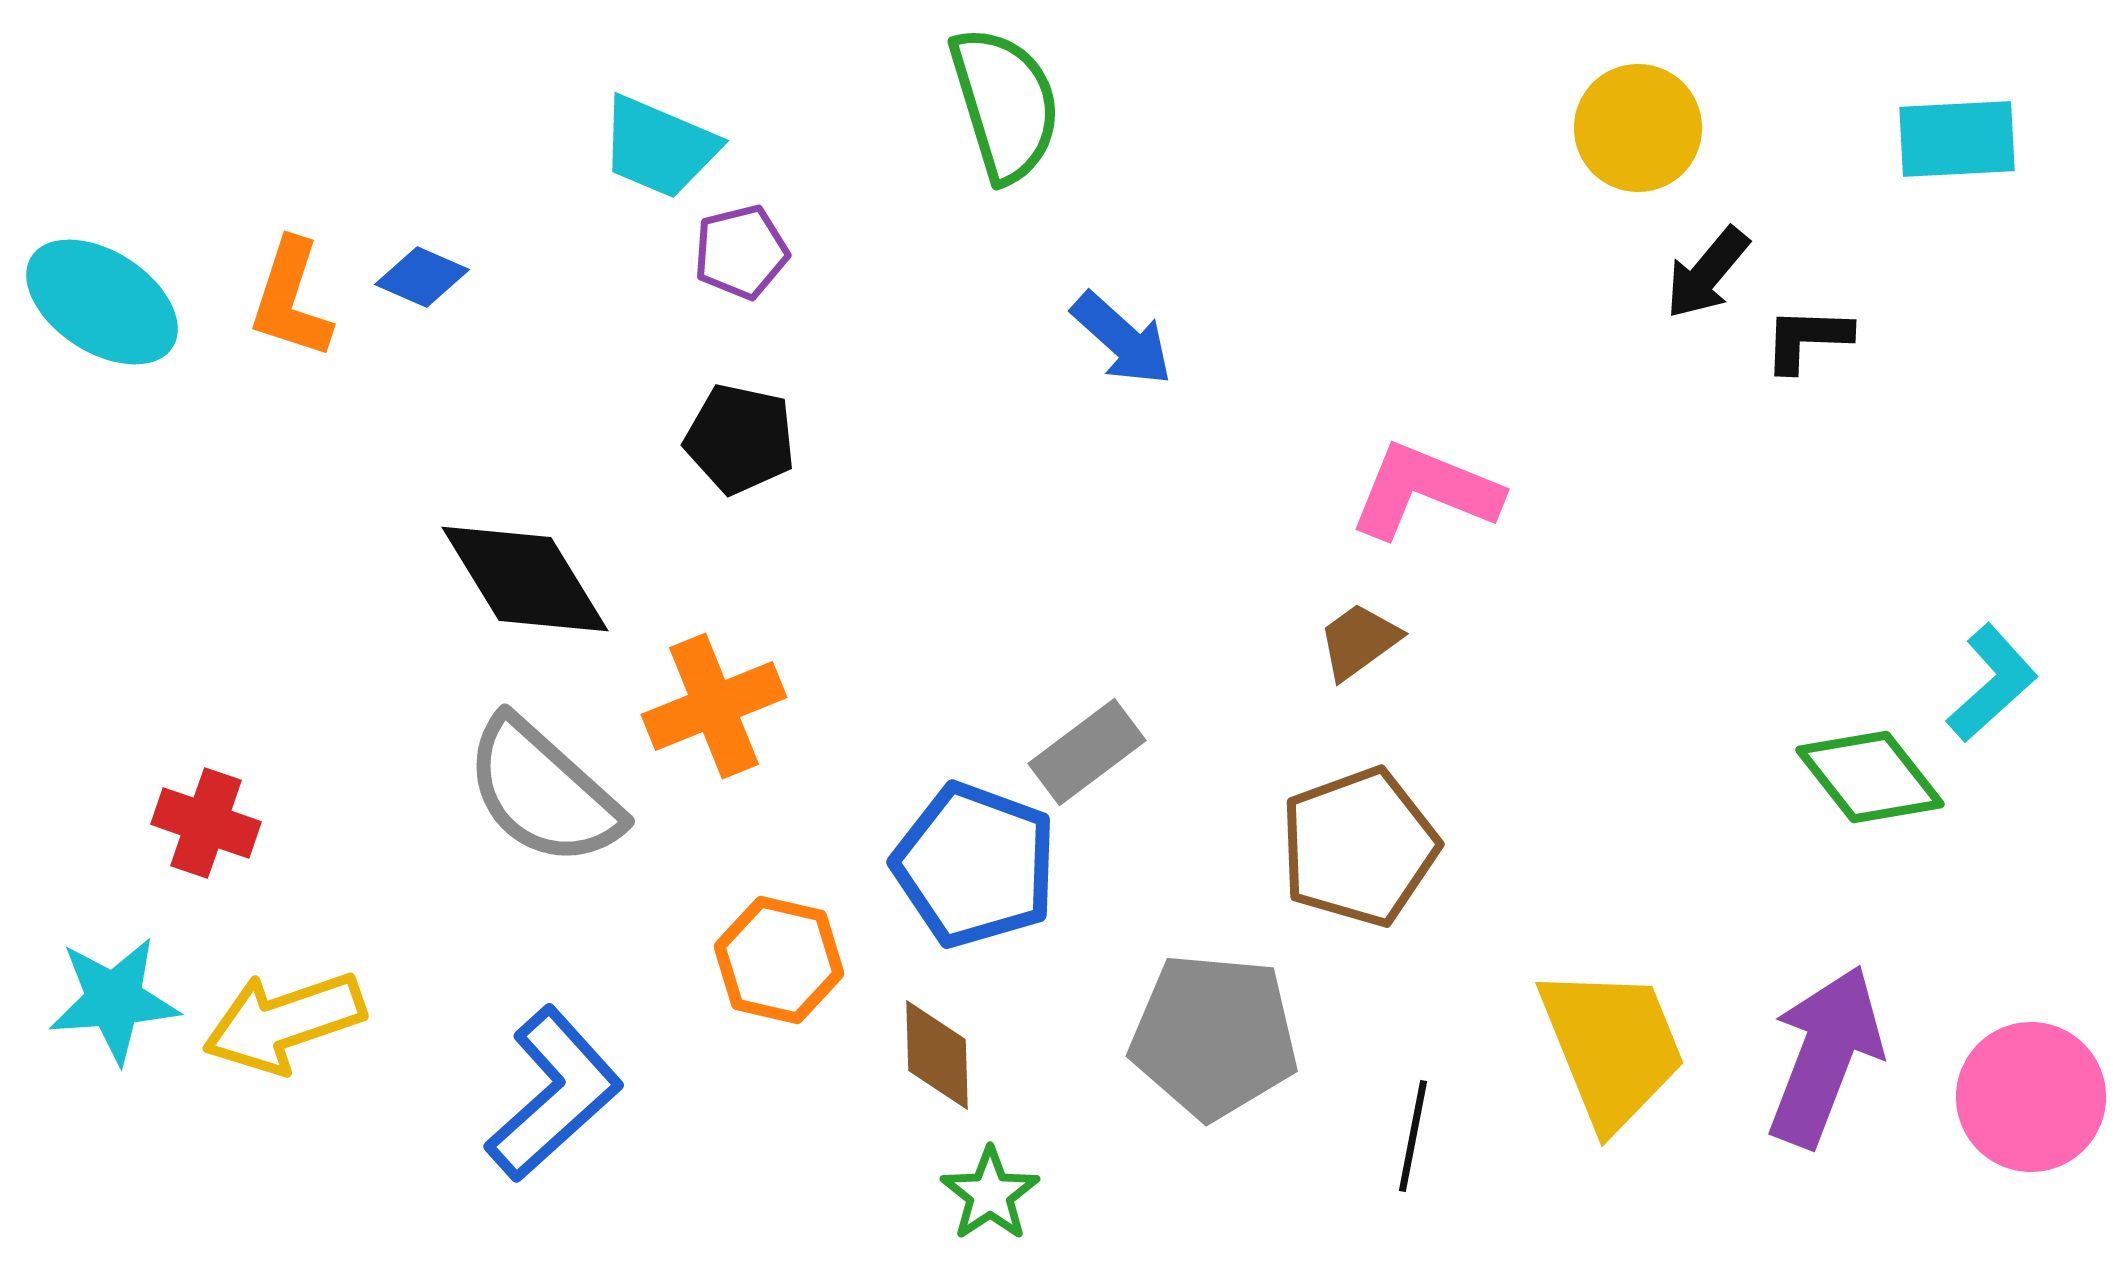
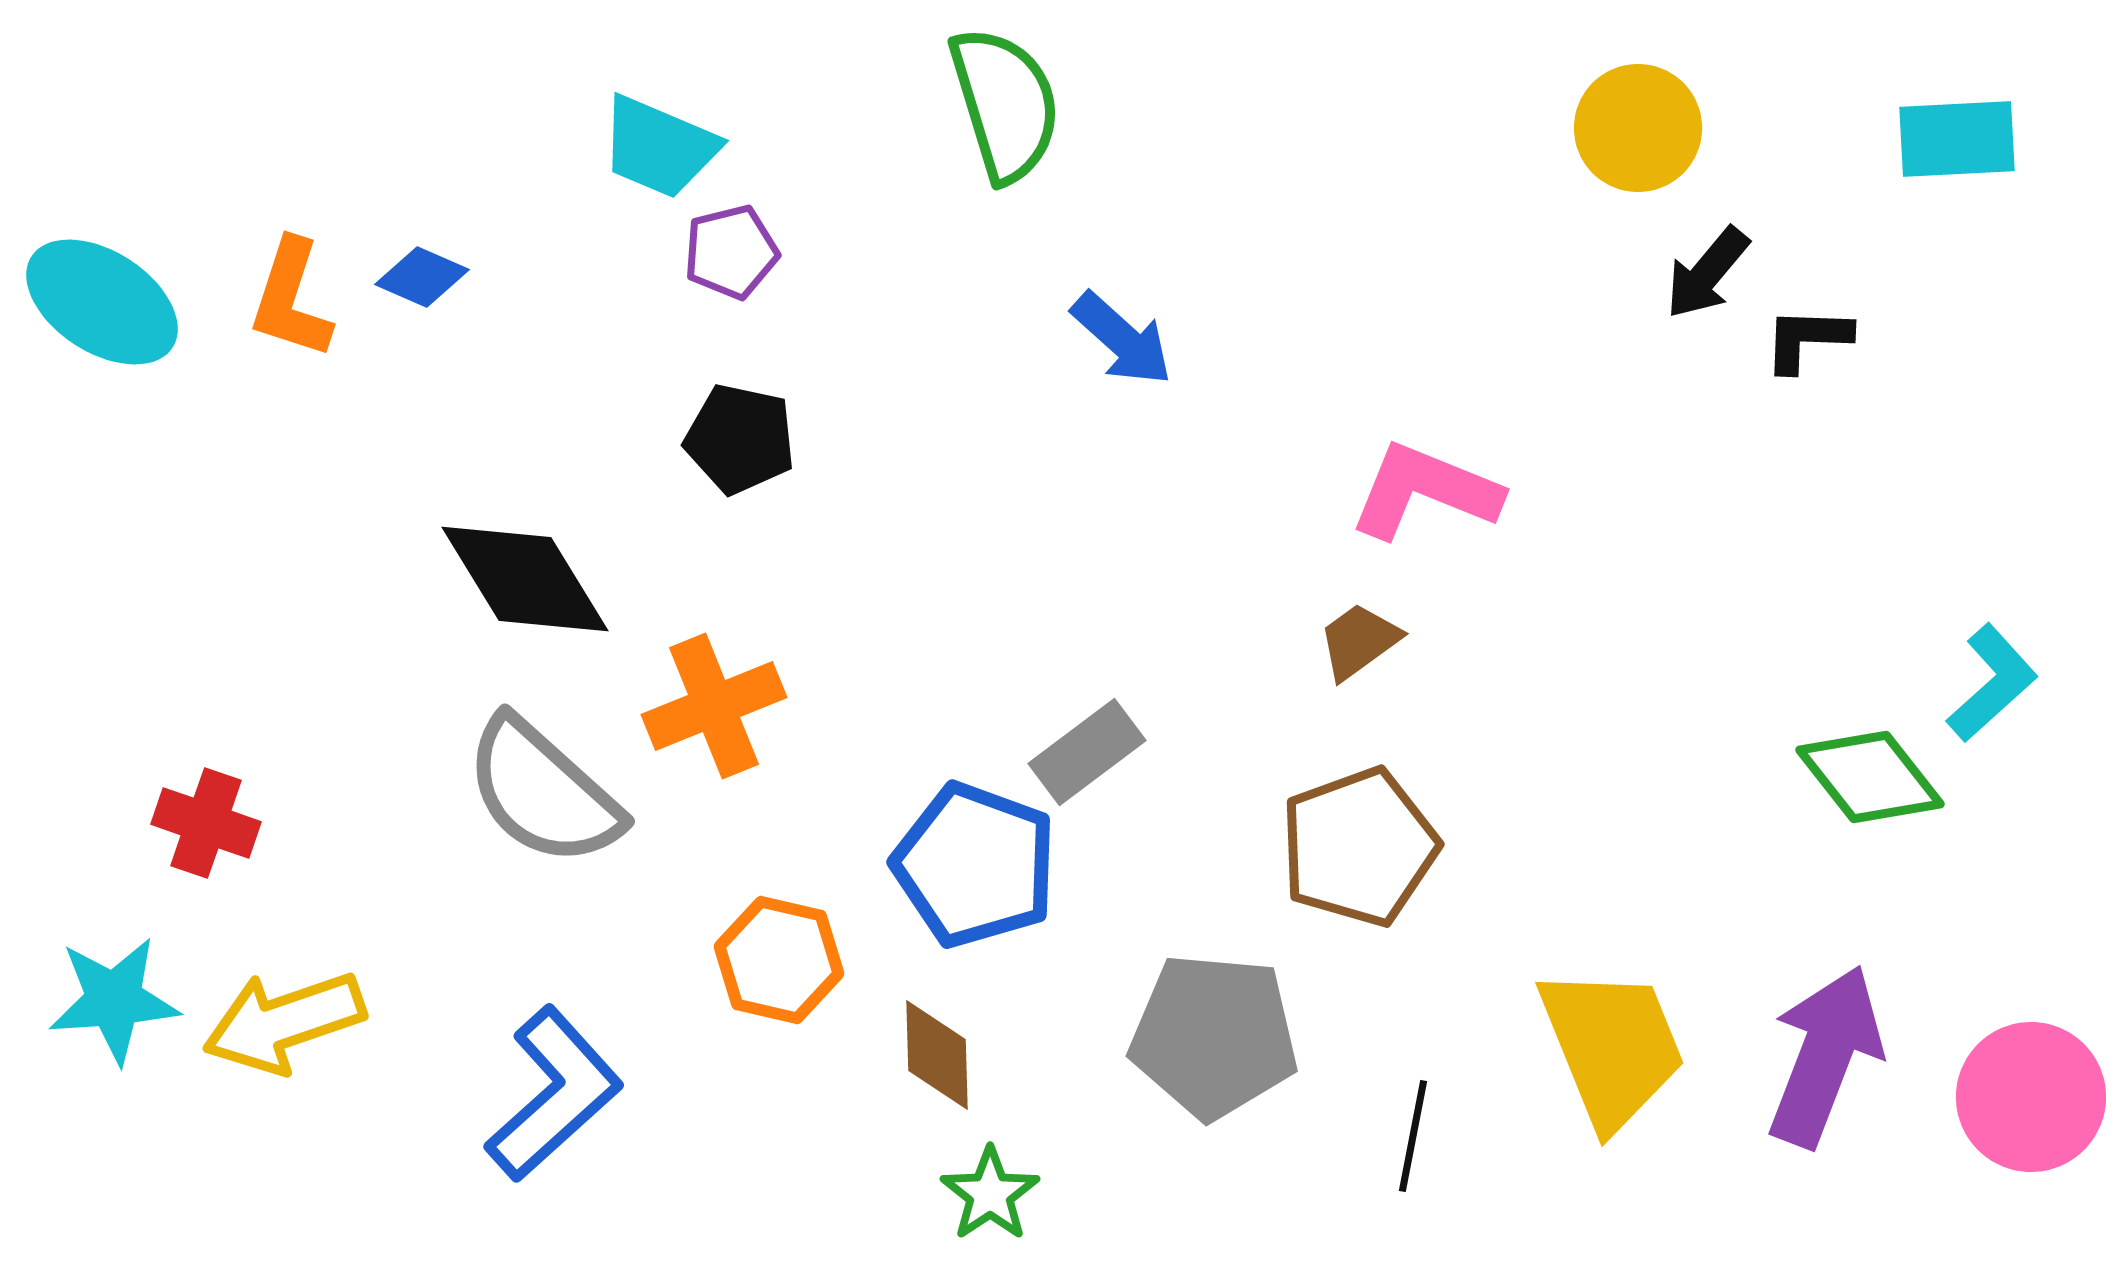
purple pentagon: moved 10 px left
